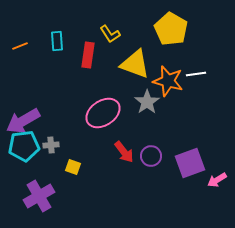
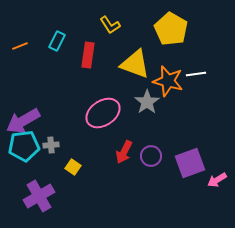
yellow L-shape: moved 9 px up
cyan rectangle: rotated 30 degrees clockwise
red arrow: rotated 65 degrees clockwise
yellow square: rotated 14 degrees clockwise
